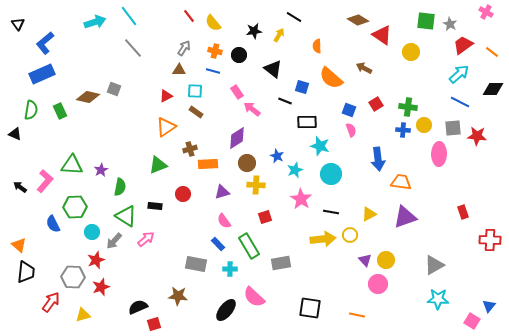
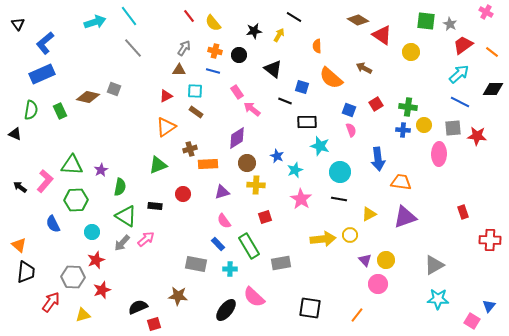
cyan circle at (331, 174): moved 9 px right, 2 px up
green hexagon at (75, 207): moved 1 px right, 7 px up
black line at (331, 212): moved 8 px right, 13 px up
gray arrow at (114, 241): moved 8 px right, 2 px down
red star at (101, 287): moved 1 px right, 3 px down
orange line at (357, 315): rotated 63 degrees counterclockwise
